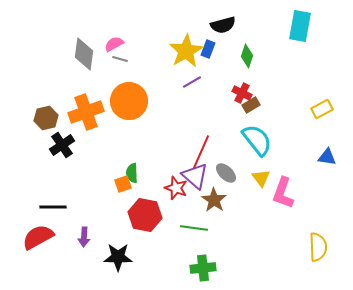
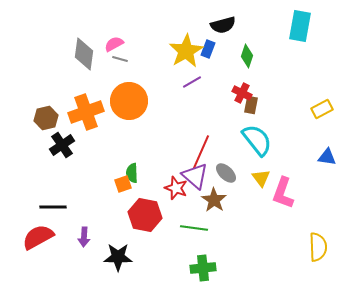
brown rectangle: rotated 48 degrees counterclockwise
